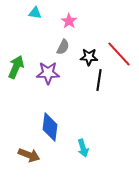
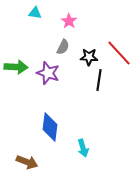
red line: moved 1 px up
green arrow: rotated 70 degrees clockwise
purple star: rotated 20 degrees clockwise
brown arrow: moved 2 px left, 7 px down
